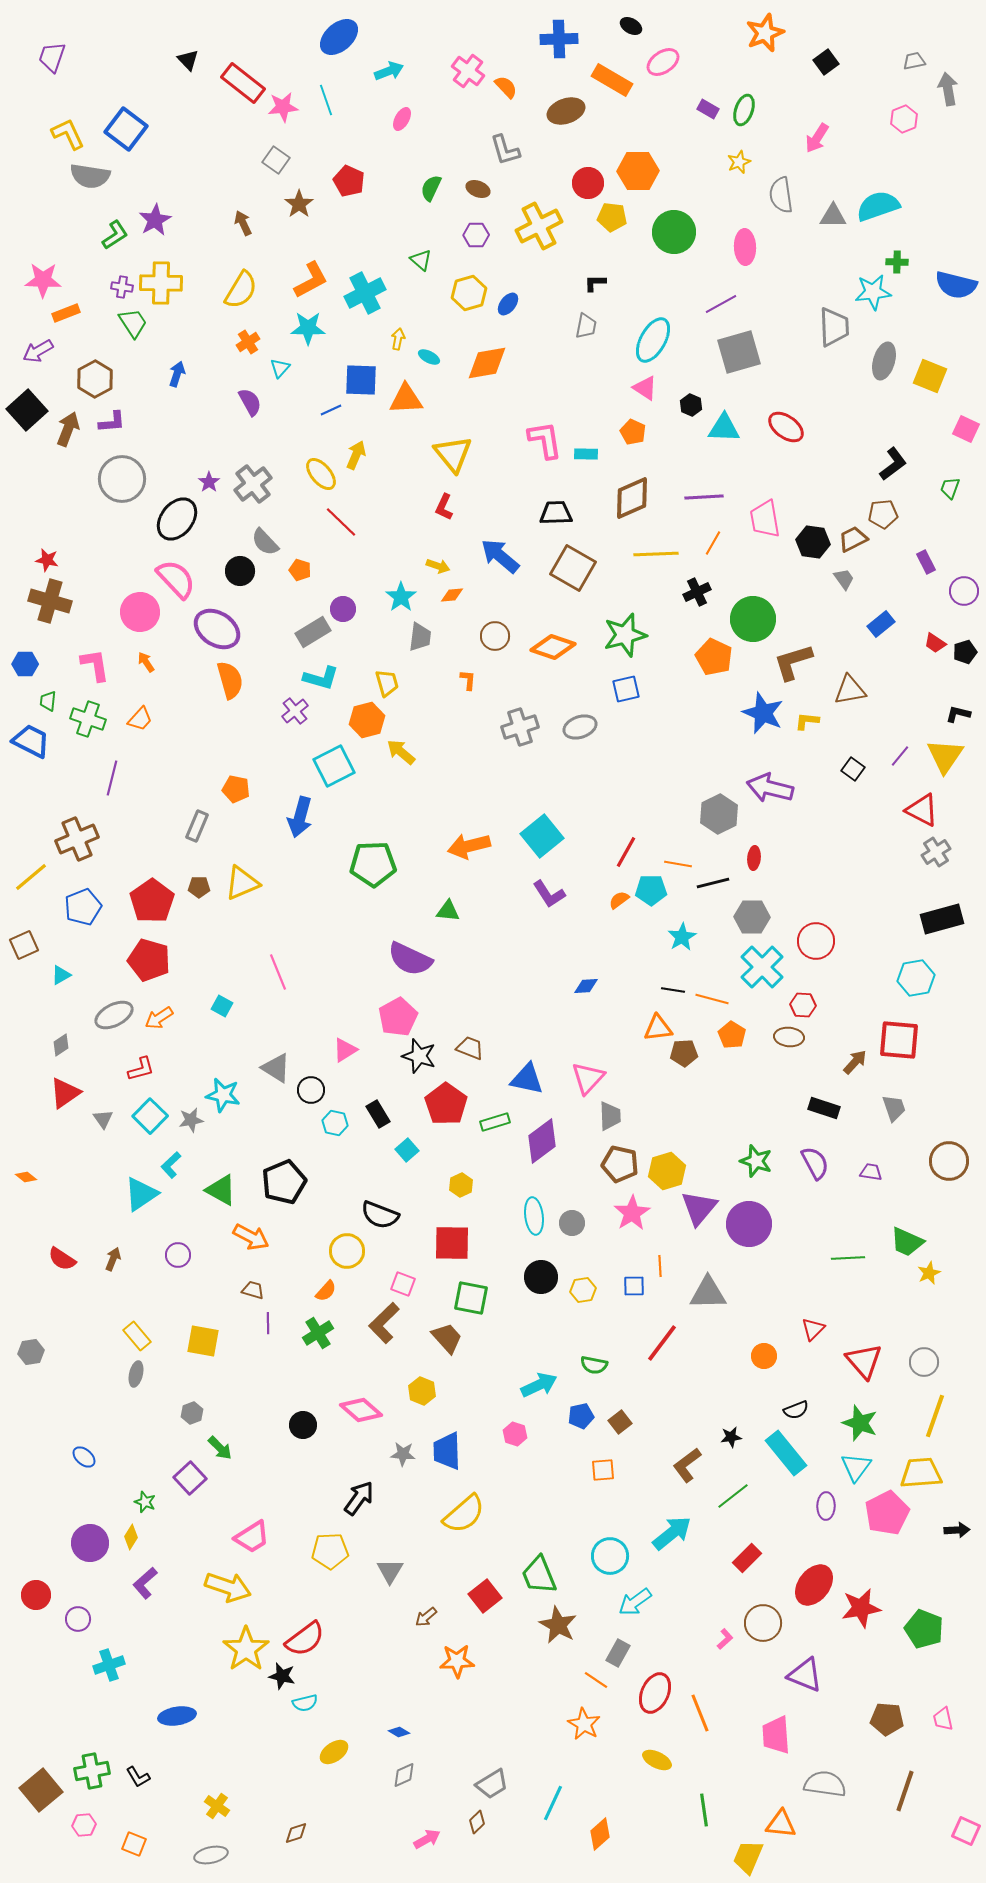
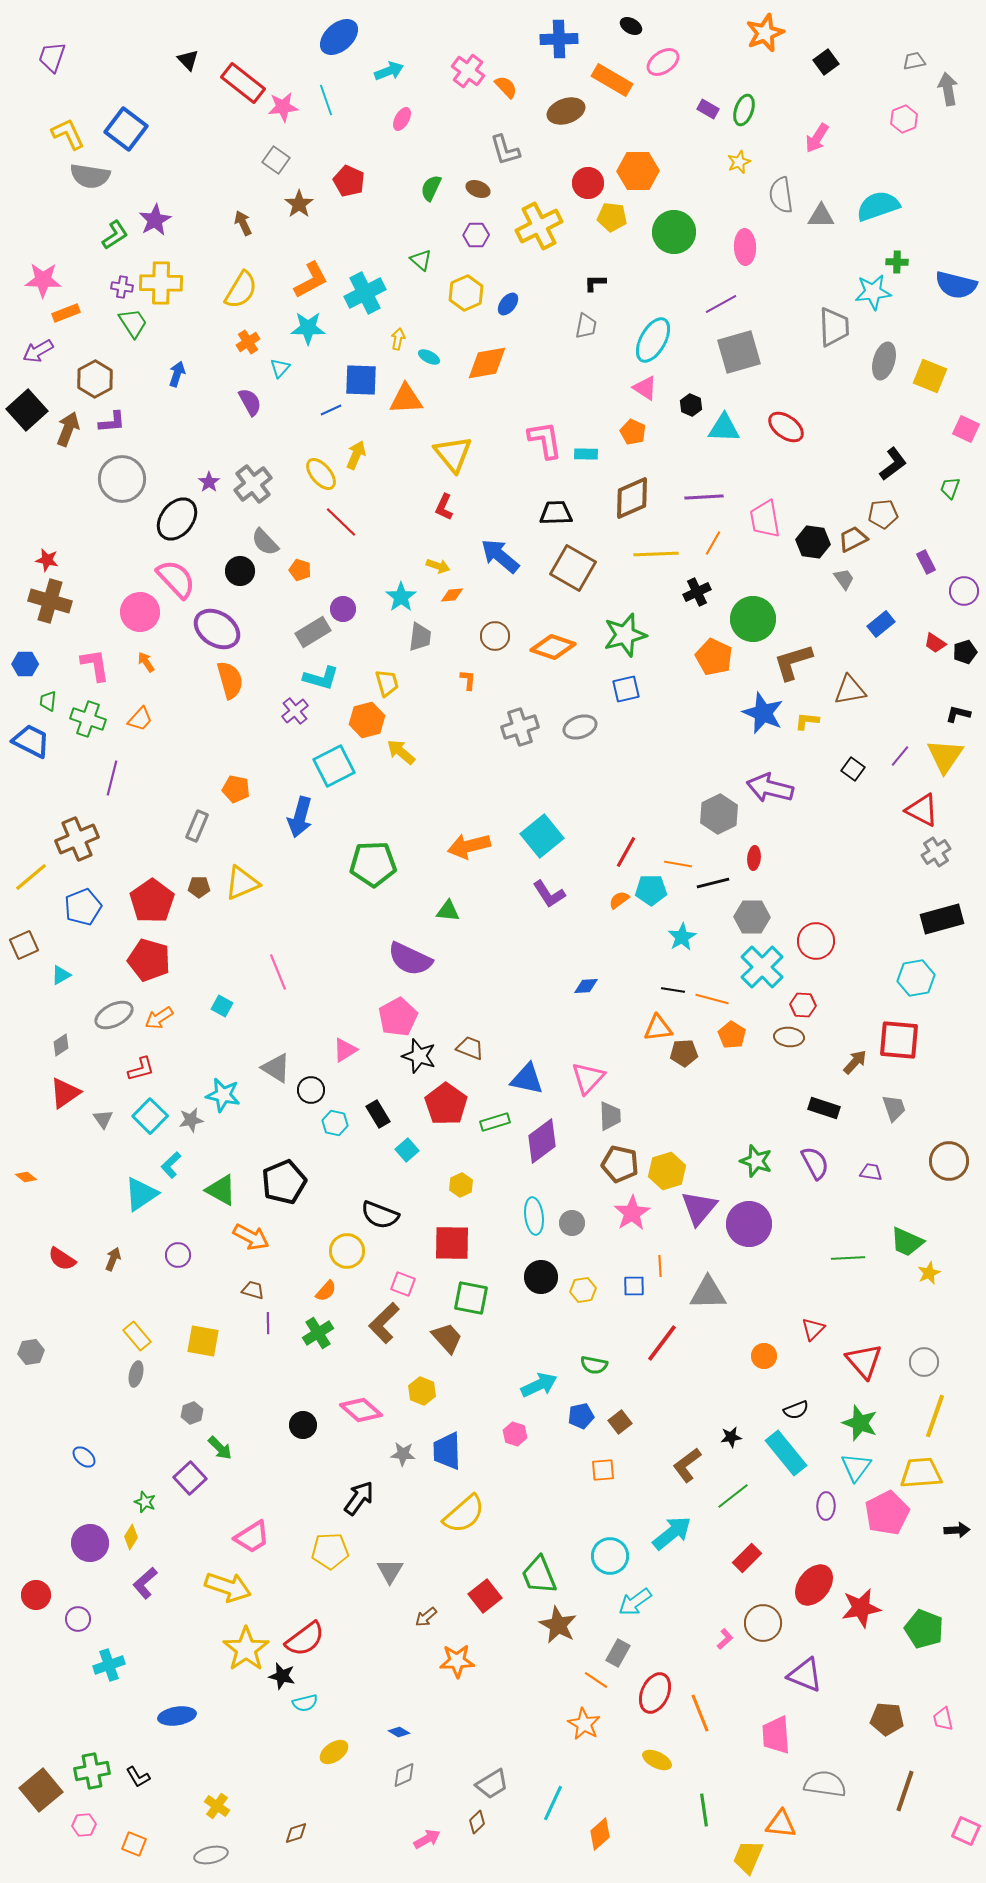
gray triangle at (833, 216): moved 12 px left
yellow hexagon at (469, 293): moved 3 px left; rotated 8 degrees counterclockwise
